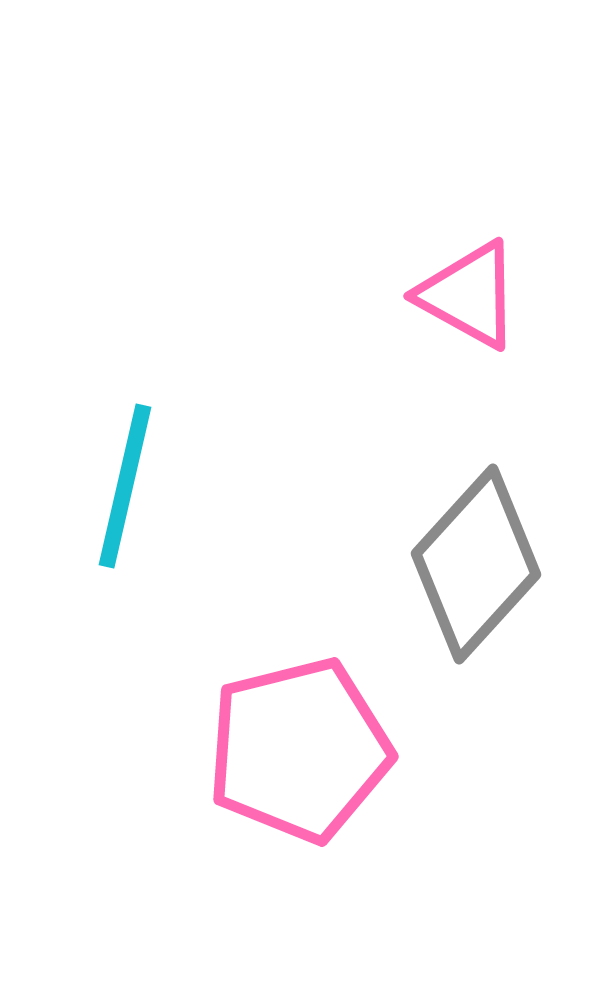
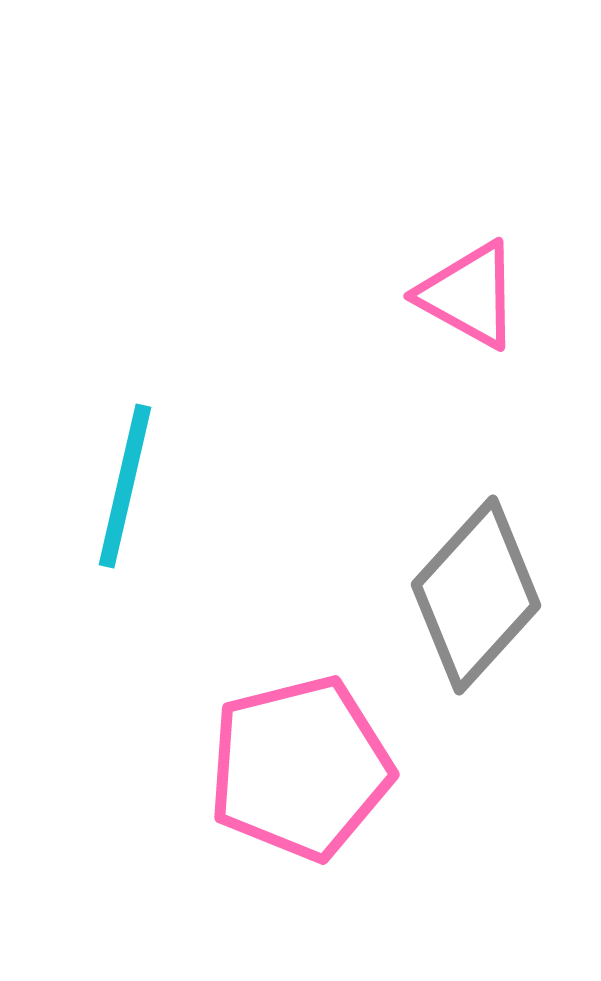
gray diamond: moved 31 px down
pink pentagon: moved 1 px right, 18 px down
